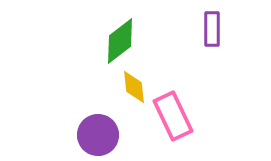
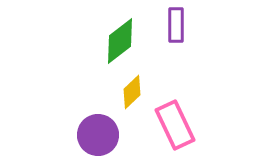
purple rectangle: moved 36 px left, 4 px up
yellow diamond: moved 2 px left, 5 px down; rotated 52 degrees clockwise
pink rectangle: moved 2 px right, 9 px down
